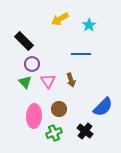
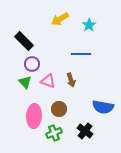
pink triangle: rotated 35 degrees counterclockwise
blue semicircle: rotated 55 degrees clockwise
